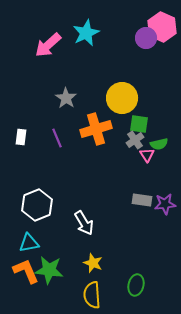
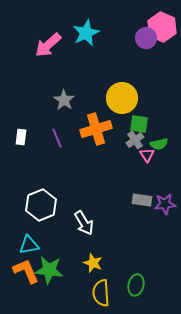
gray star: moved 2 px left, 2 px down
white hexagon: moved 4 px right
cyan triangle: moved 2 px down
yellow semicircle: moved 9 px right, 2 px up
